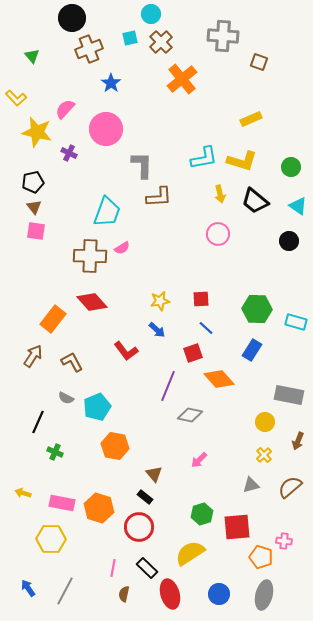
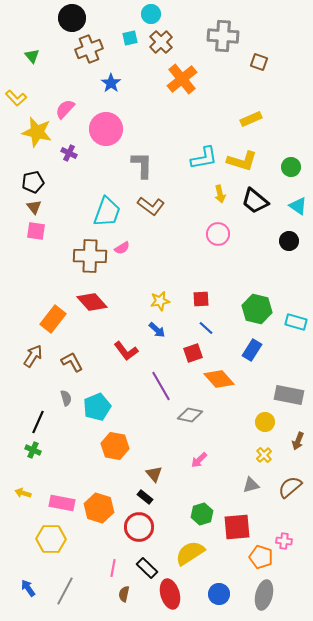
brown L-shape at (159, 197): moved 8 px left, 9 px down; rotated 40 degrees clockwise
green hexagon at (257, 309): rotated 12 degrees clockwise
purple line at (168, 386): moved 7 px left; rotated 52 degrees counterclockwise
gray semicircle at (66, 398): rotated 133 degrees counterclockwise
green cross at (55, 452): moved 22 px left, 2 px up
